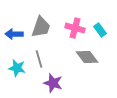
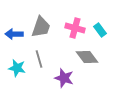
purple star: moved 11 px right, 5 px up
